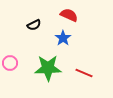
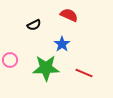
blue star: moved 1 px left, 6 px down
pink circle: moved 3 px up
green star: moved 2 px left
